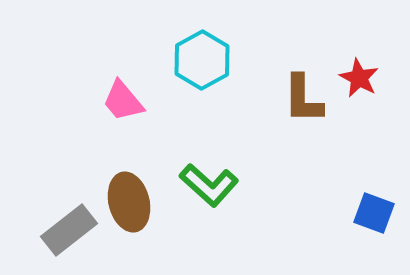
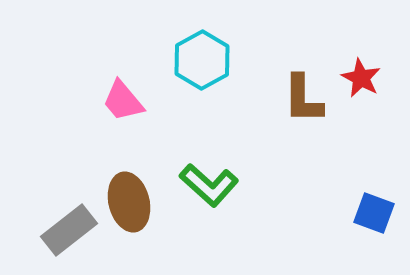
red star: moved 2 px right
